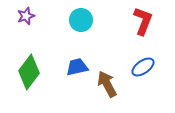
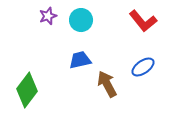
purple star: moved 22 px right
red L-shape: rotated 120 degrees clockwise
blue trapezoid: moved 3 px right, 7 px up
green diamond: moved 2 px left, 18 px down
